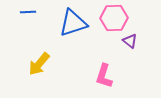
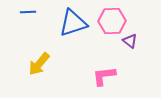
pink hexagon: moved 2 px left, 3 px down
pink L-shape: rotated 65 degrees clockwise
